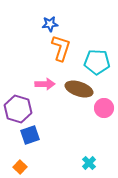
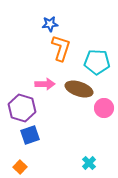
purple hexagon: moved 4 px right, 1 px up
